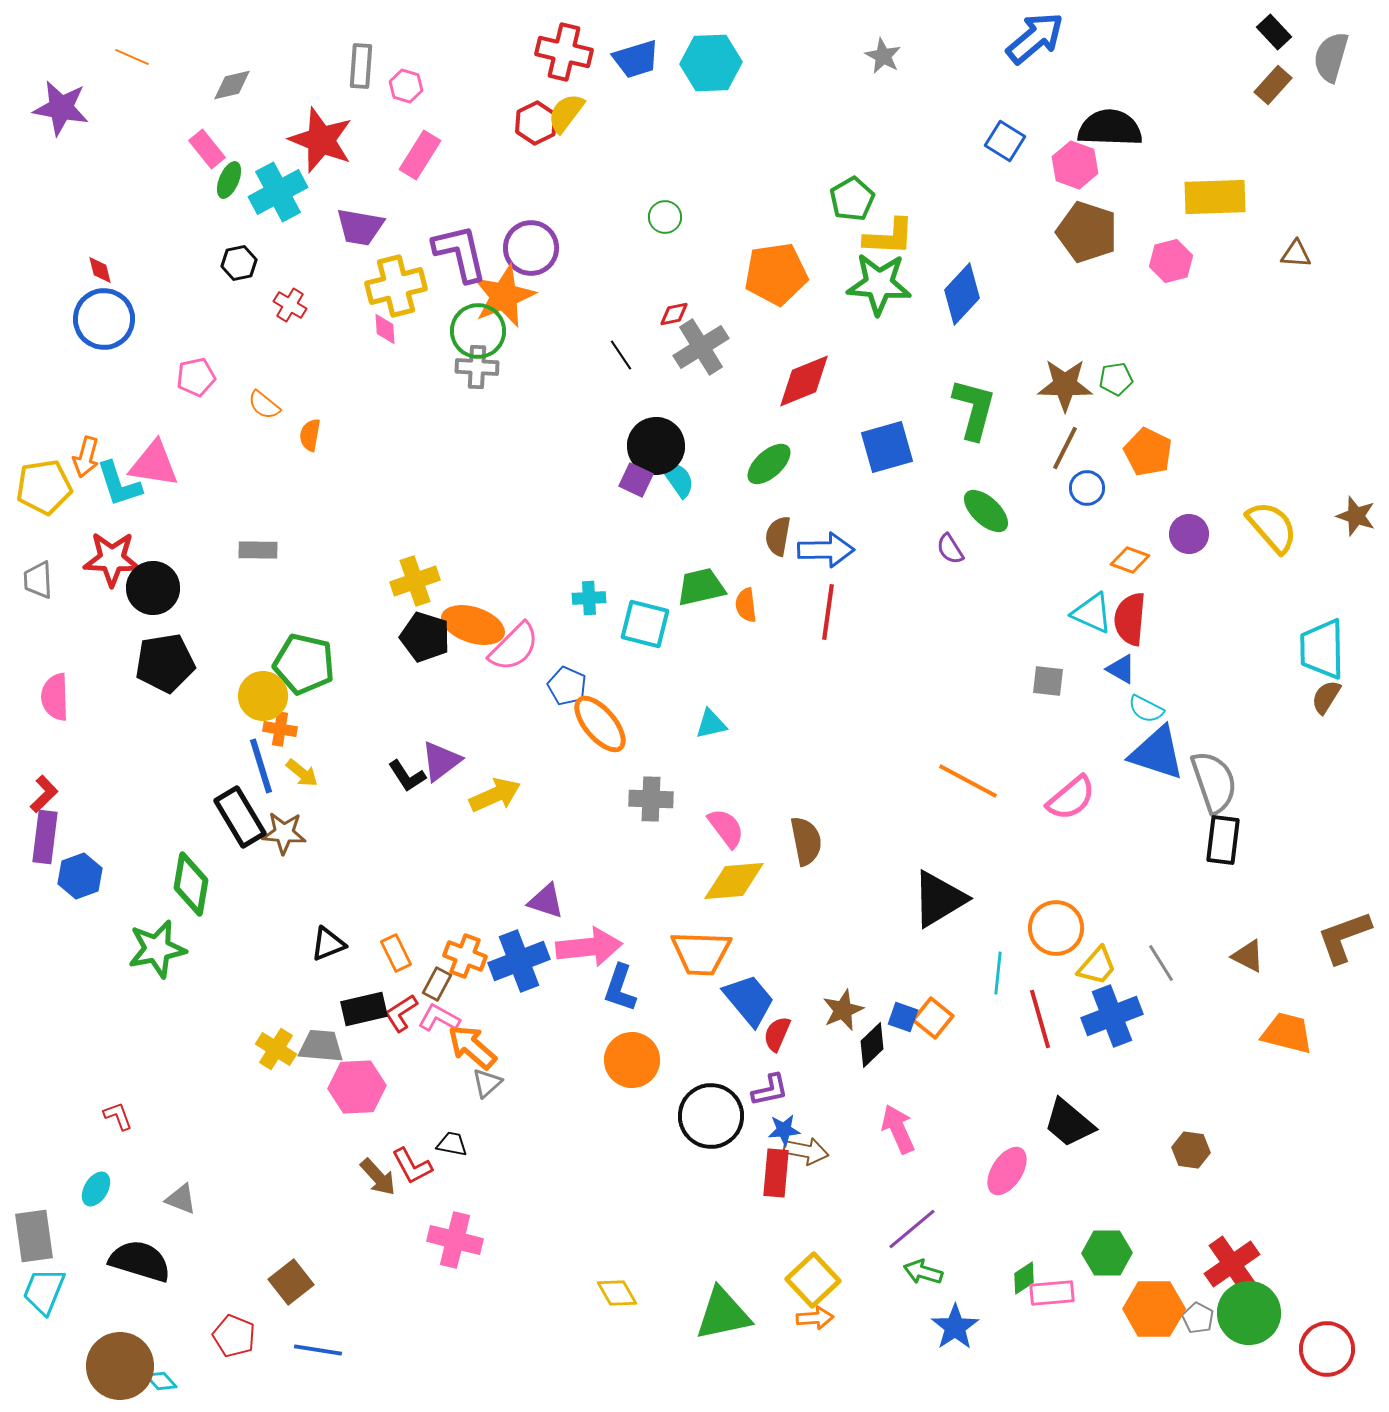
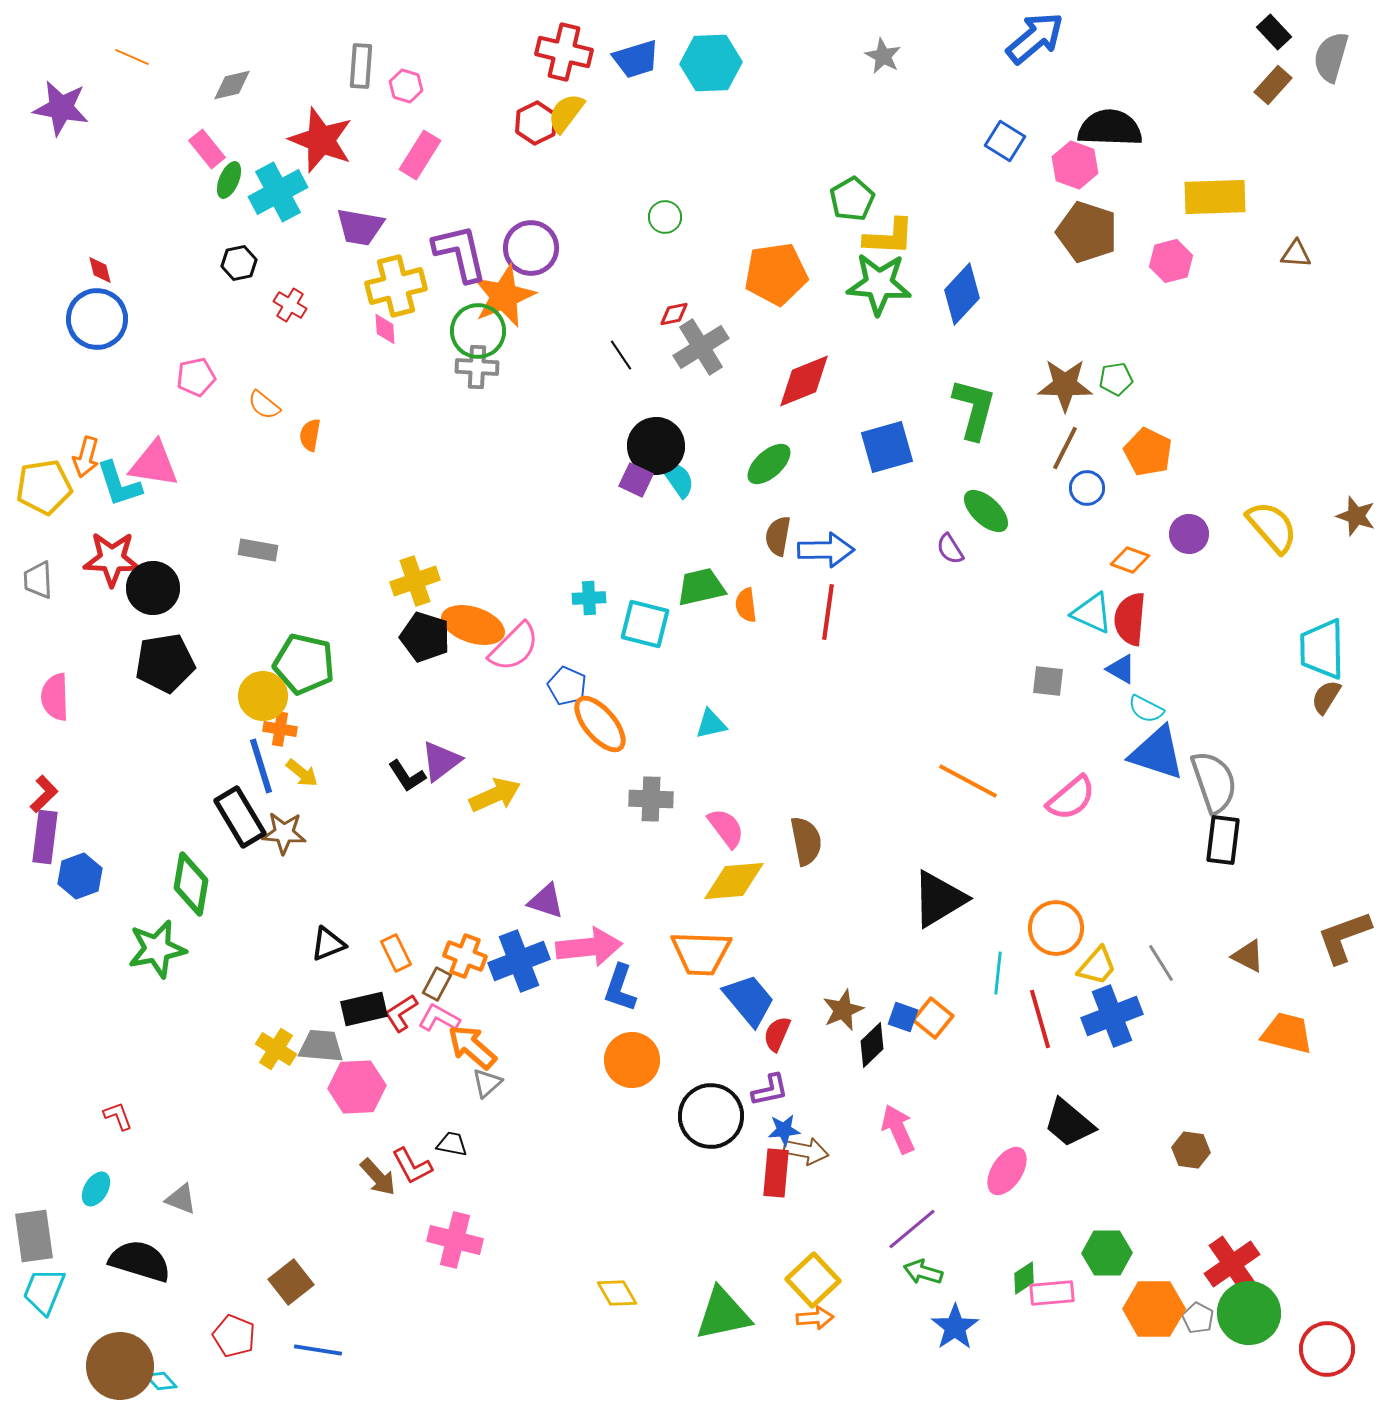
blue circle at (104, 319): moved 7 px left
gray rectangle at (258, 550): rotated 9 degrees clockwise
